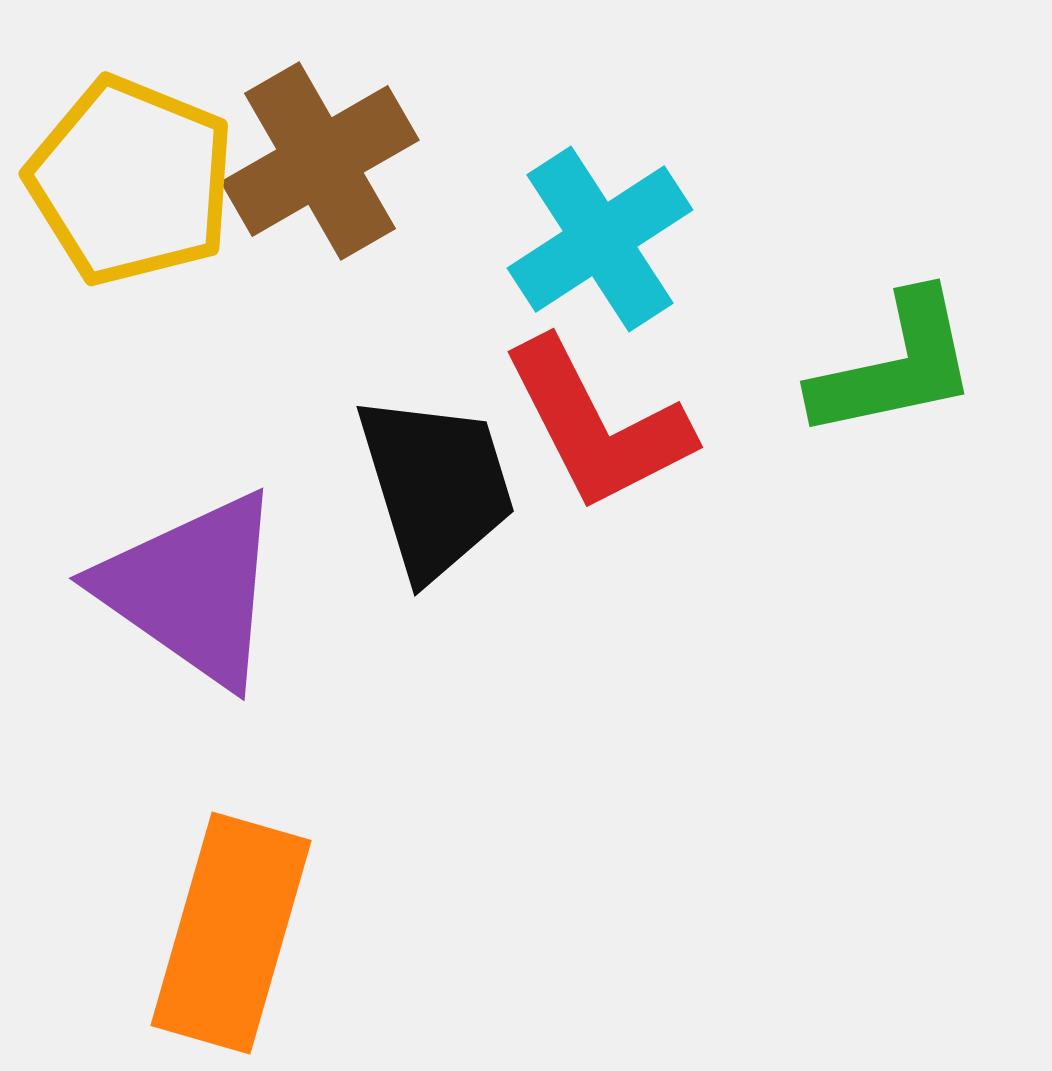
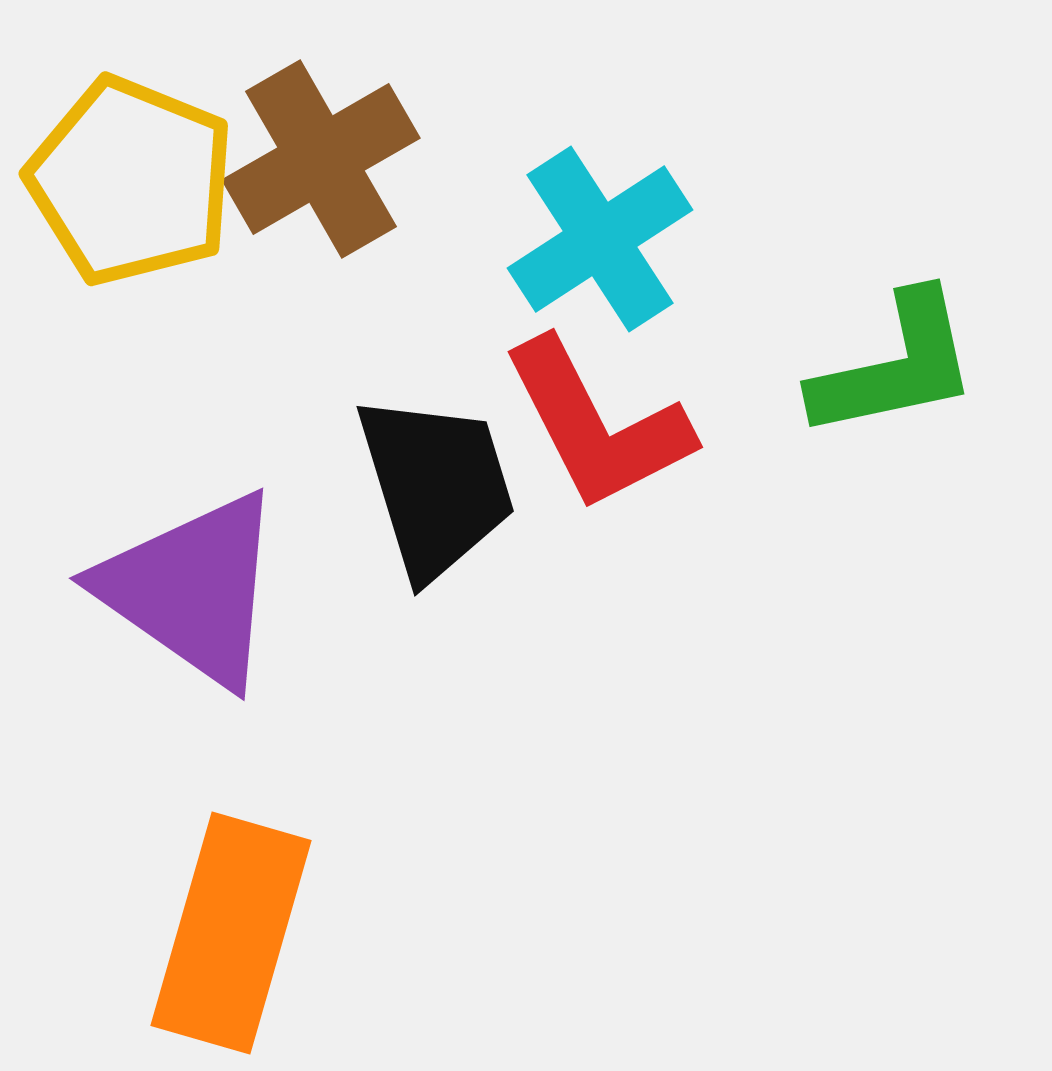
brown cross: moved 1 px right, 2 px up
